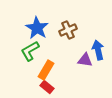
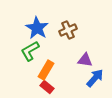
blue arrow: moved 3 px left, 28 px down; rotated 54 degrees clockwise
